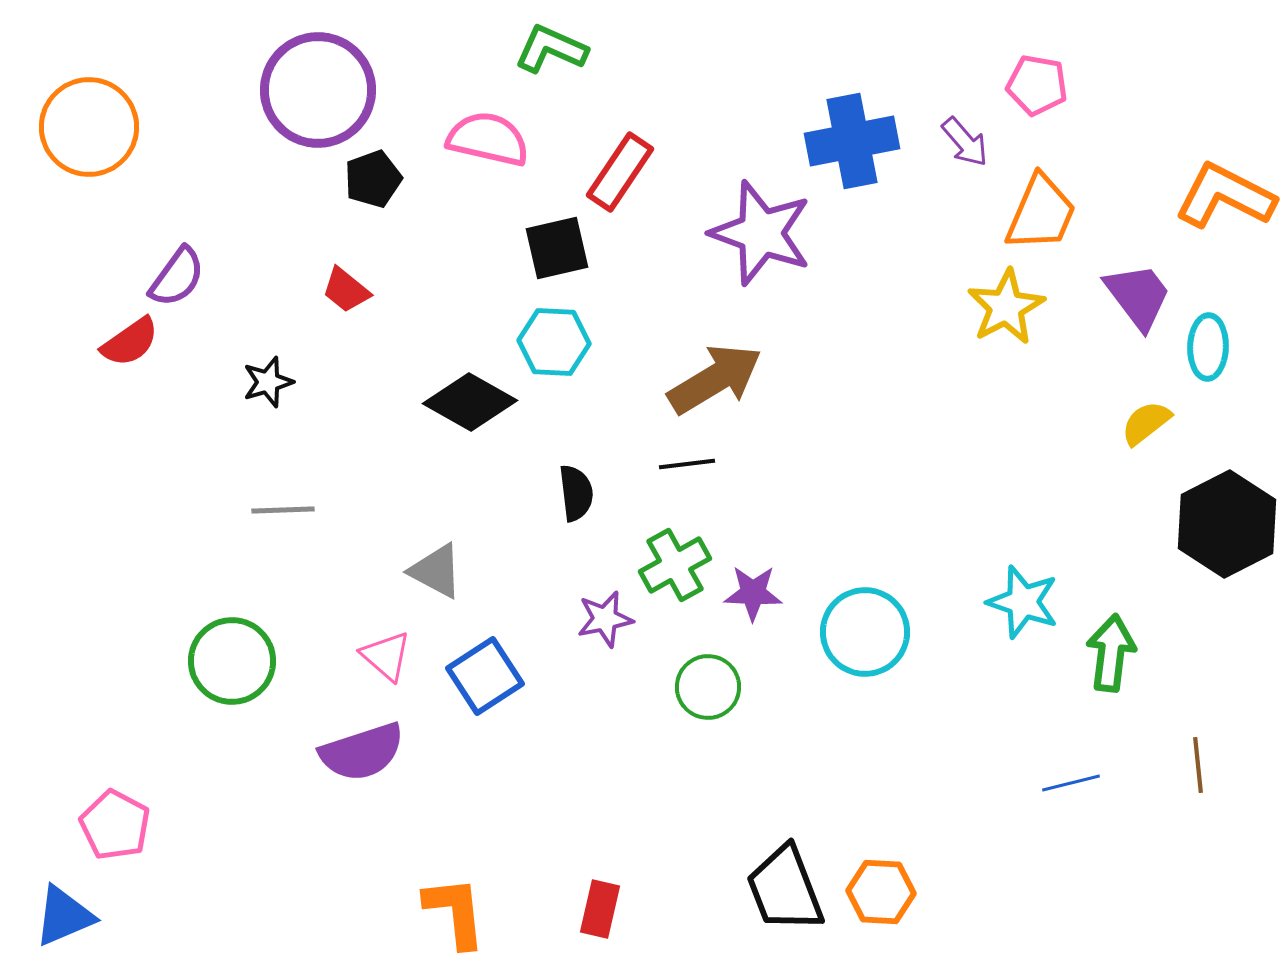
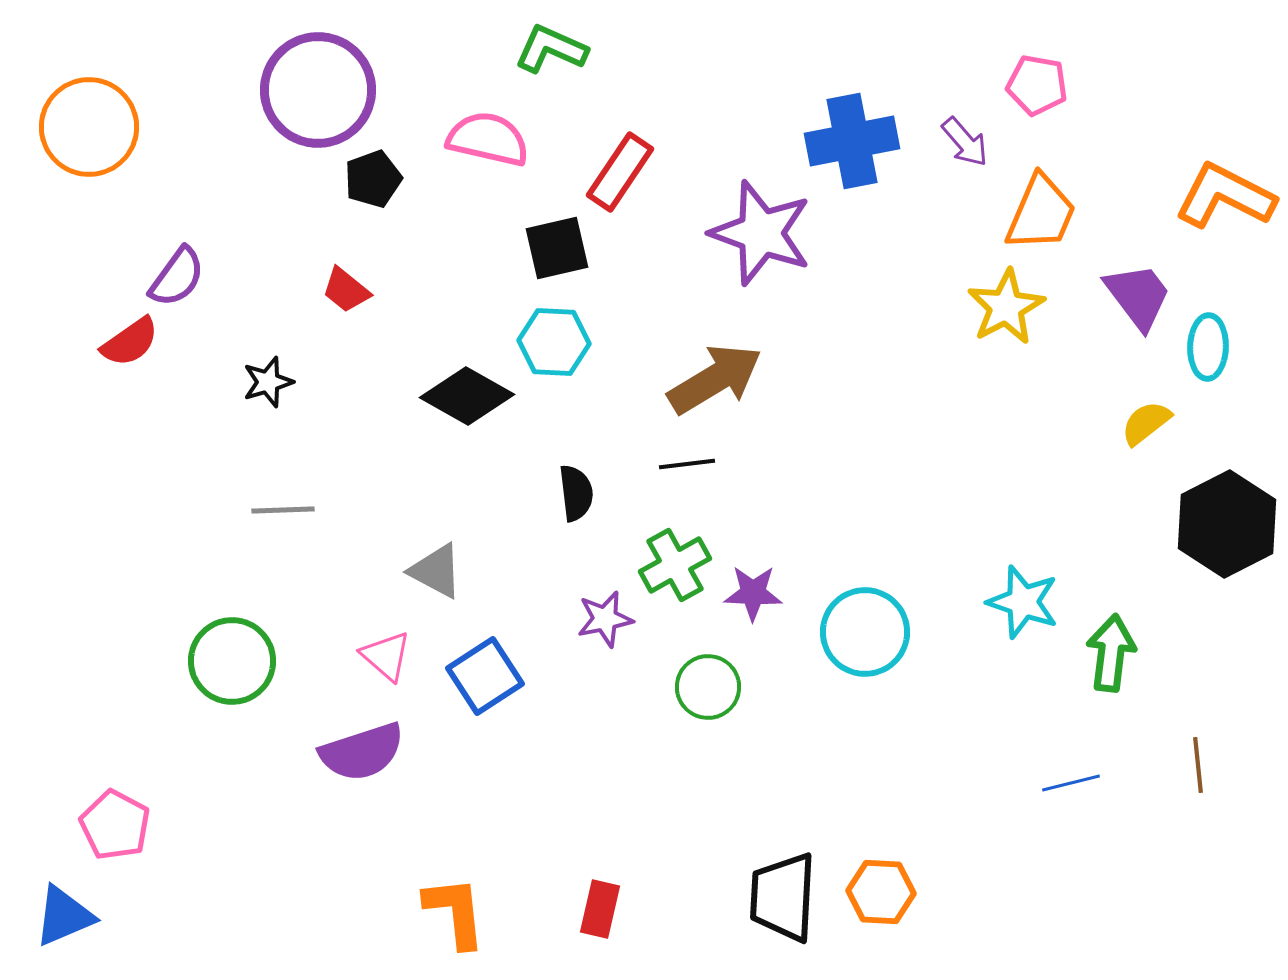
black diamond at (470, 402): moved 3 px left, 6 px up
black trapezoid at (785, 889): moved 2 px left, 8 px down; rotated 24 degrees clockwise
